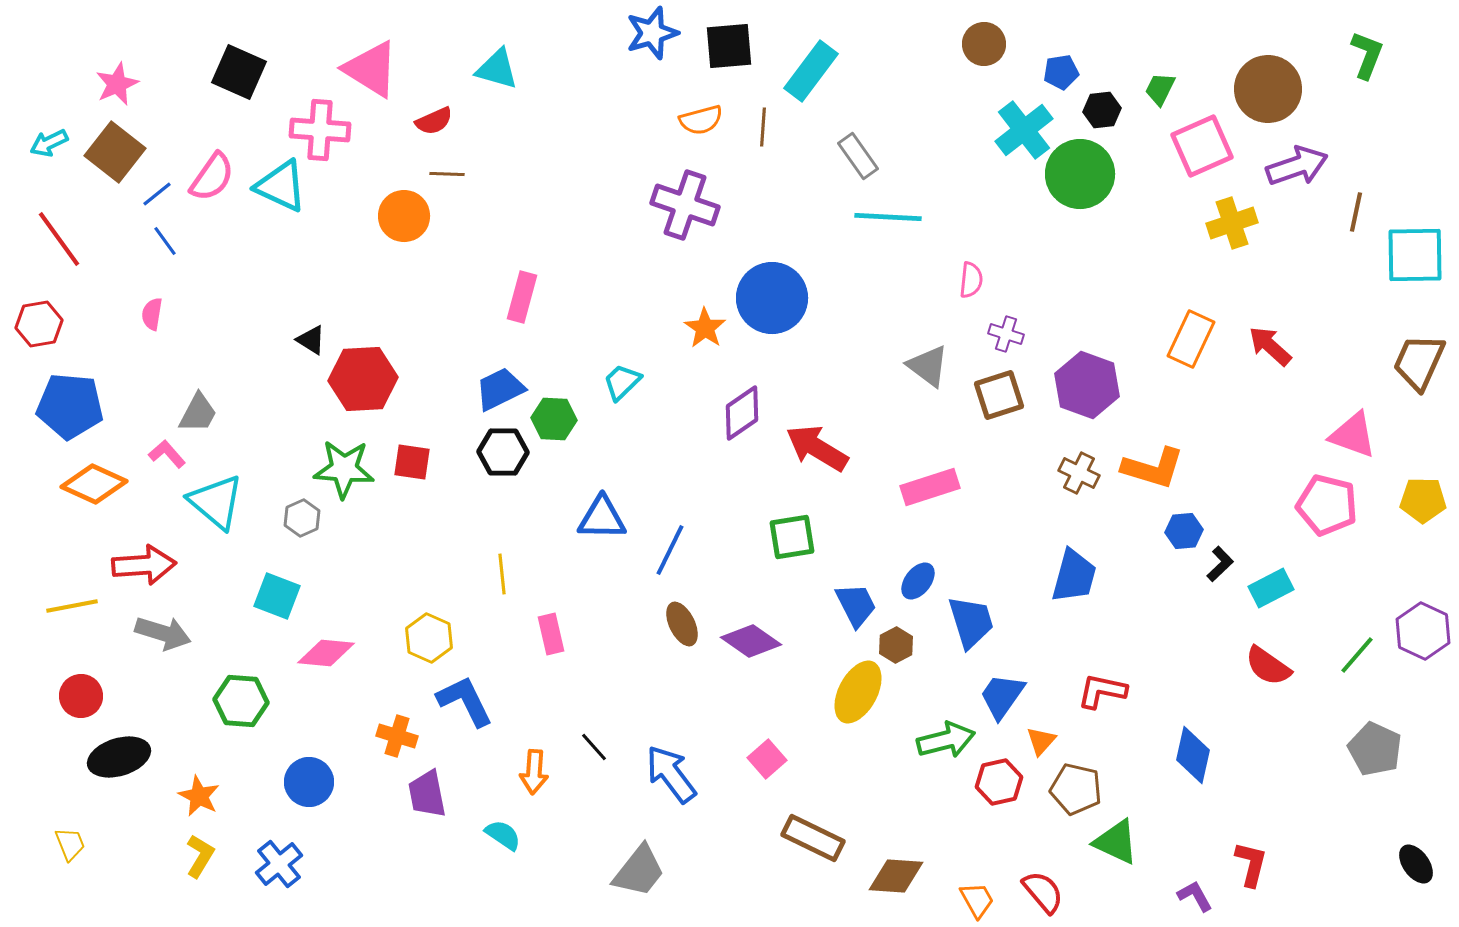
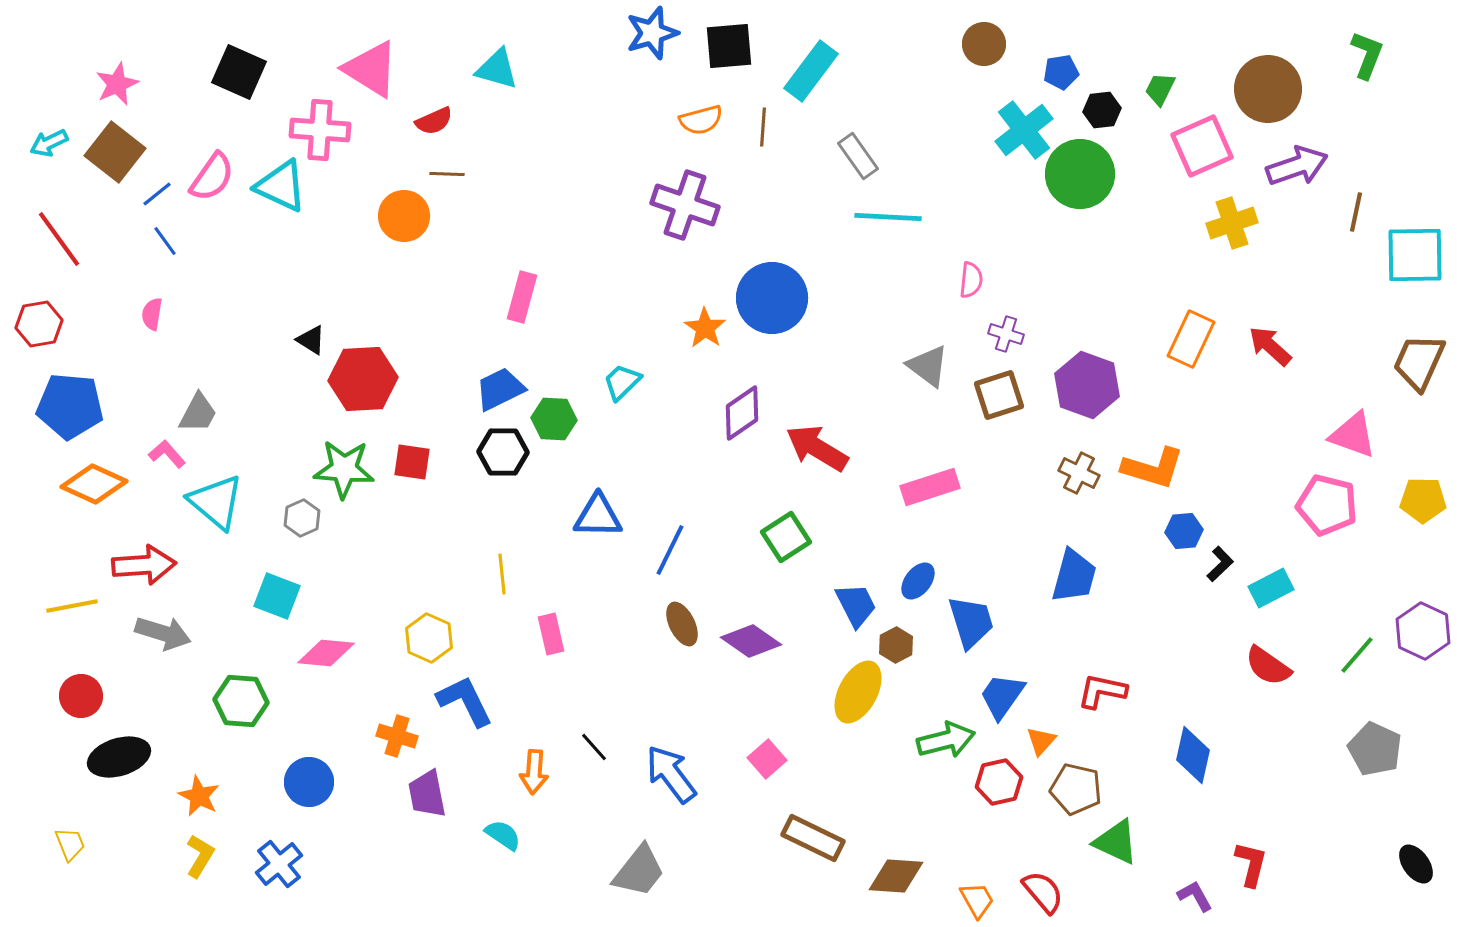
blue triangle at (602, 518): moved 4 px left, 2 px up
green square at (792, 537): moved 6 px left; rotated 24 degrees counterclockwise
